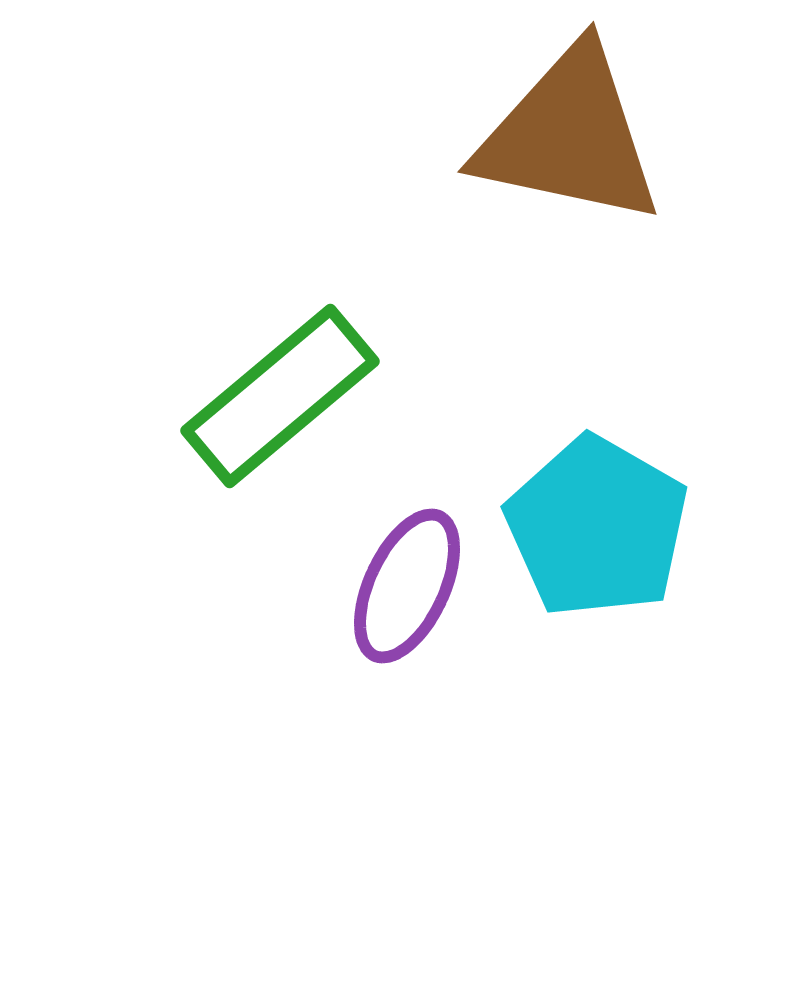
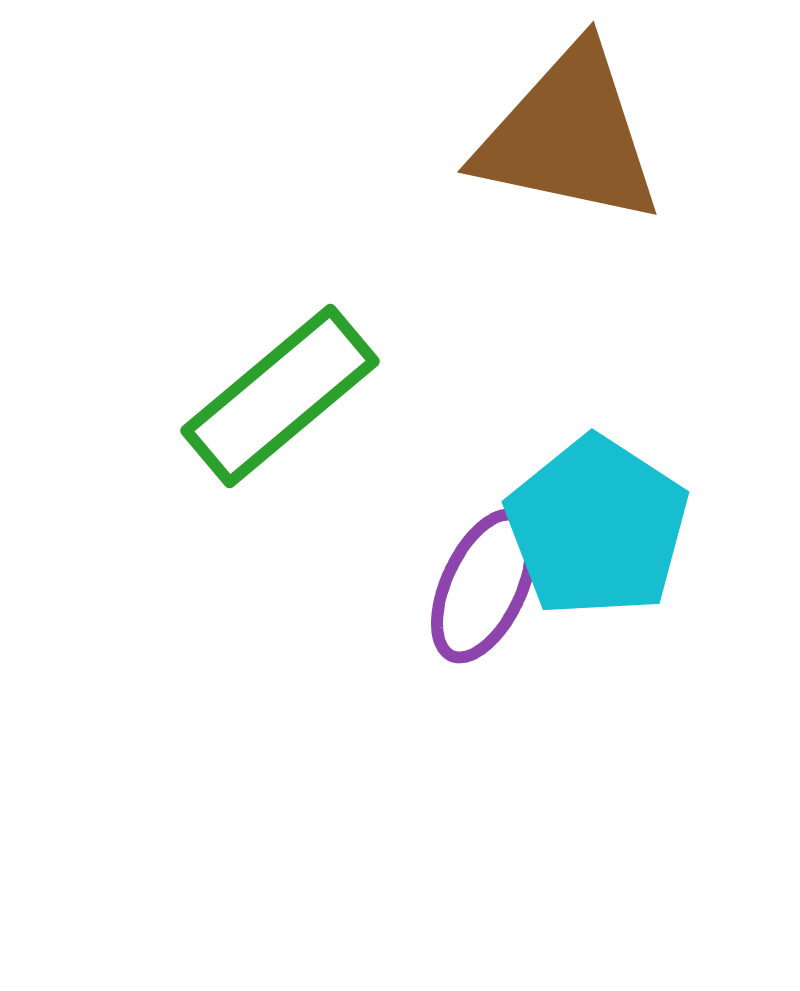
cyan pentagon: rotated 3 degrees clockwise
purple ellipse: moved 77 px right
